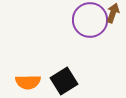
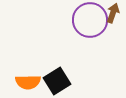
black square: moved 7 px left
